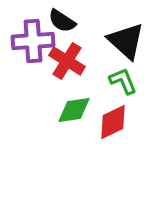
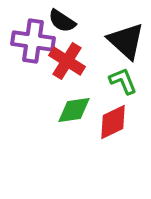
purple cross: rotated 12 degrees clockwise
